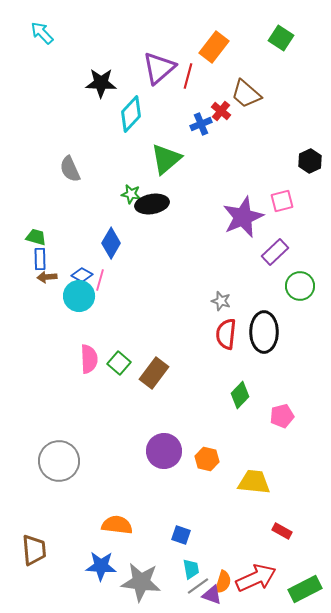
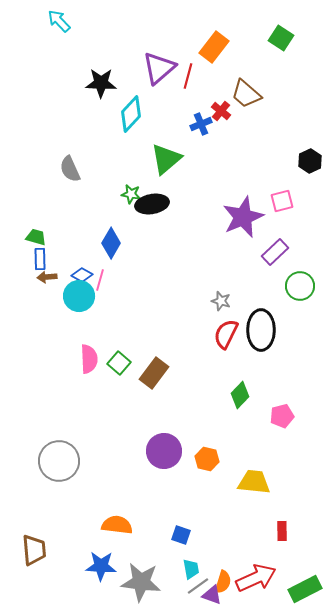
cyan arrow at (42, 33): moved 17 px right, 12 px up
black ellipse at (264, 332): moved 3 px left, 2 px up
red semicircle at (226, 334): rotated 20 degrees clockwise
red rectangle at (282, 531): rotated 60 degrees clockwise
